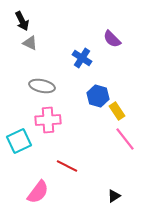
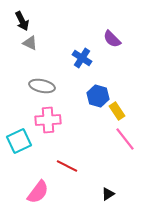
black triangle: moved 6 px left, 2 px up
